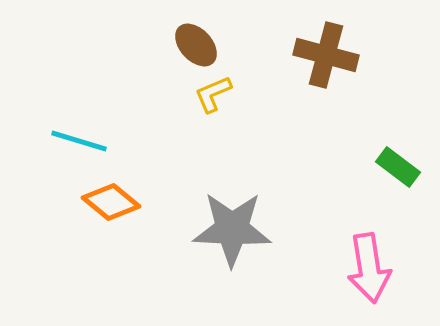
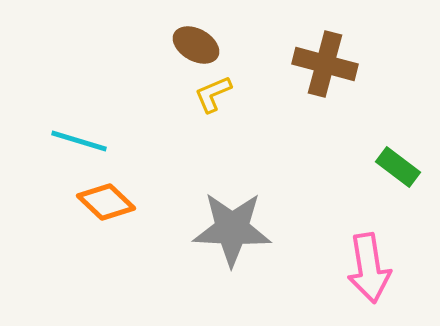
brown ellipse: rotated 18 degrees counterclockwise
brown cross: moved 1 px left, 9 px down
orange diamond: moved 5 px left; rotated 4 degrees clockwise
